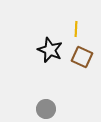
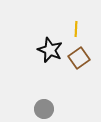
brown square: moved 3 px left, 1 px down; rotated 30 degrees clockwise
gray circle: moved 2 px left
